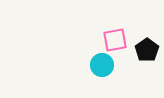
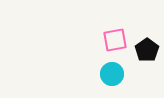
cyan circle: moved 10 px right, 9 px down
